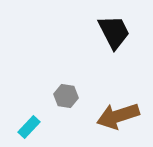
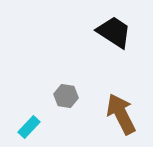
black trapezoid: rotated 30 degrees counterclockwise
brown arrow: moved 3 px right, 2 px up; rotated 81 degrees clockwise
